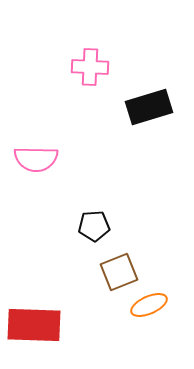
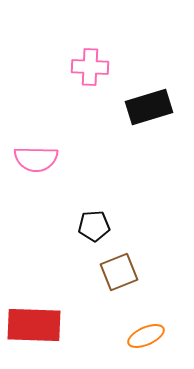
orange ellipse: moved 3 px left, 31 px down
